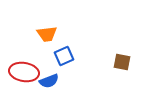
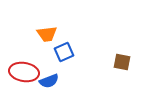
blue square: moved 4 px up
